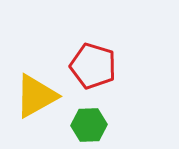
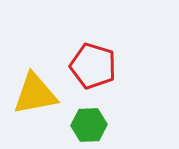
yellow triangle: moved 1 px left, 2 px up; rotated 18 degrees clockwise
